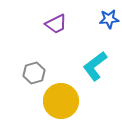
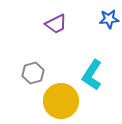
cyan L-shape: moved 3 px left, 9 px down; rotated 20 degrees counterclockwise
gray hexagon: moved 1 px left
